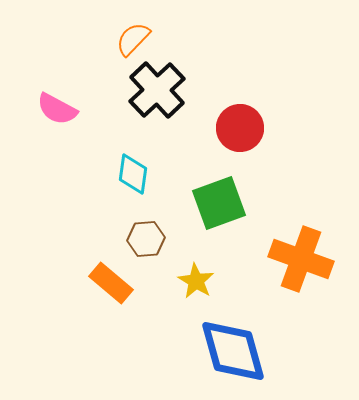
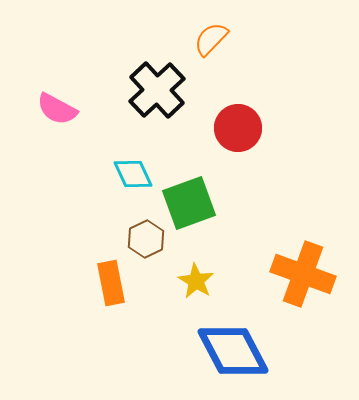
orange semicircle: moved 78 px right
red circle: moved 2 px left
cyan diamond: rotated 33 degrees counterclockwise
green square: moved 30 px left
brown hexagon: rotated 21 degrees counterclockwise
orange cross: moved 2 px right, 15 px down
orange rectangle: rotated 39 degrees clockwise
blue diamond: rotated 12 degrees counterclockwise
